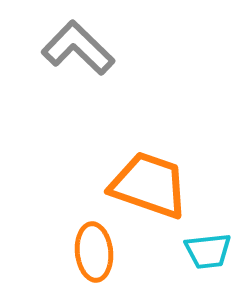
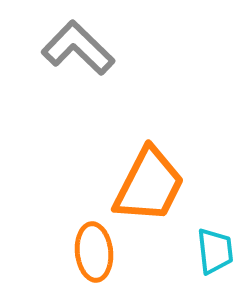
orange trapezoid: rotated 98 degrees clockwise
cyan trapezoid: moved 7 px right; rotated 90 degrees counterclockwise
